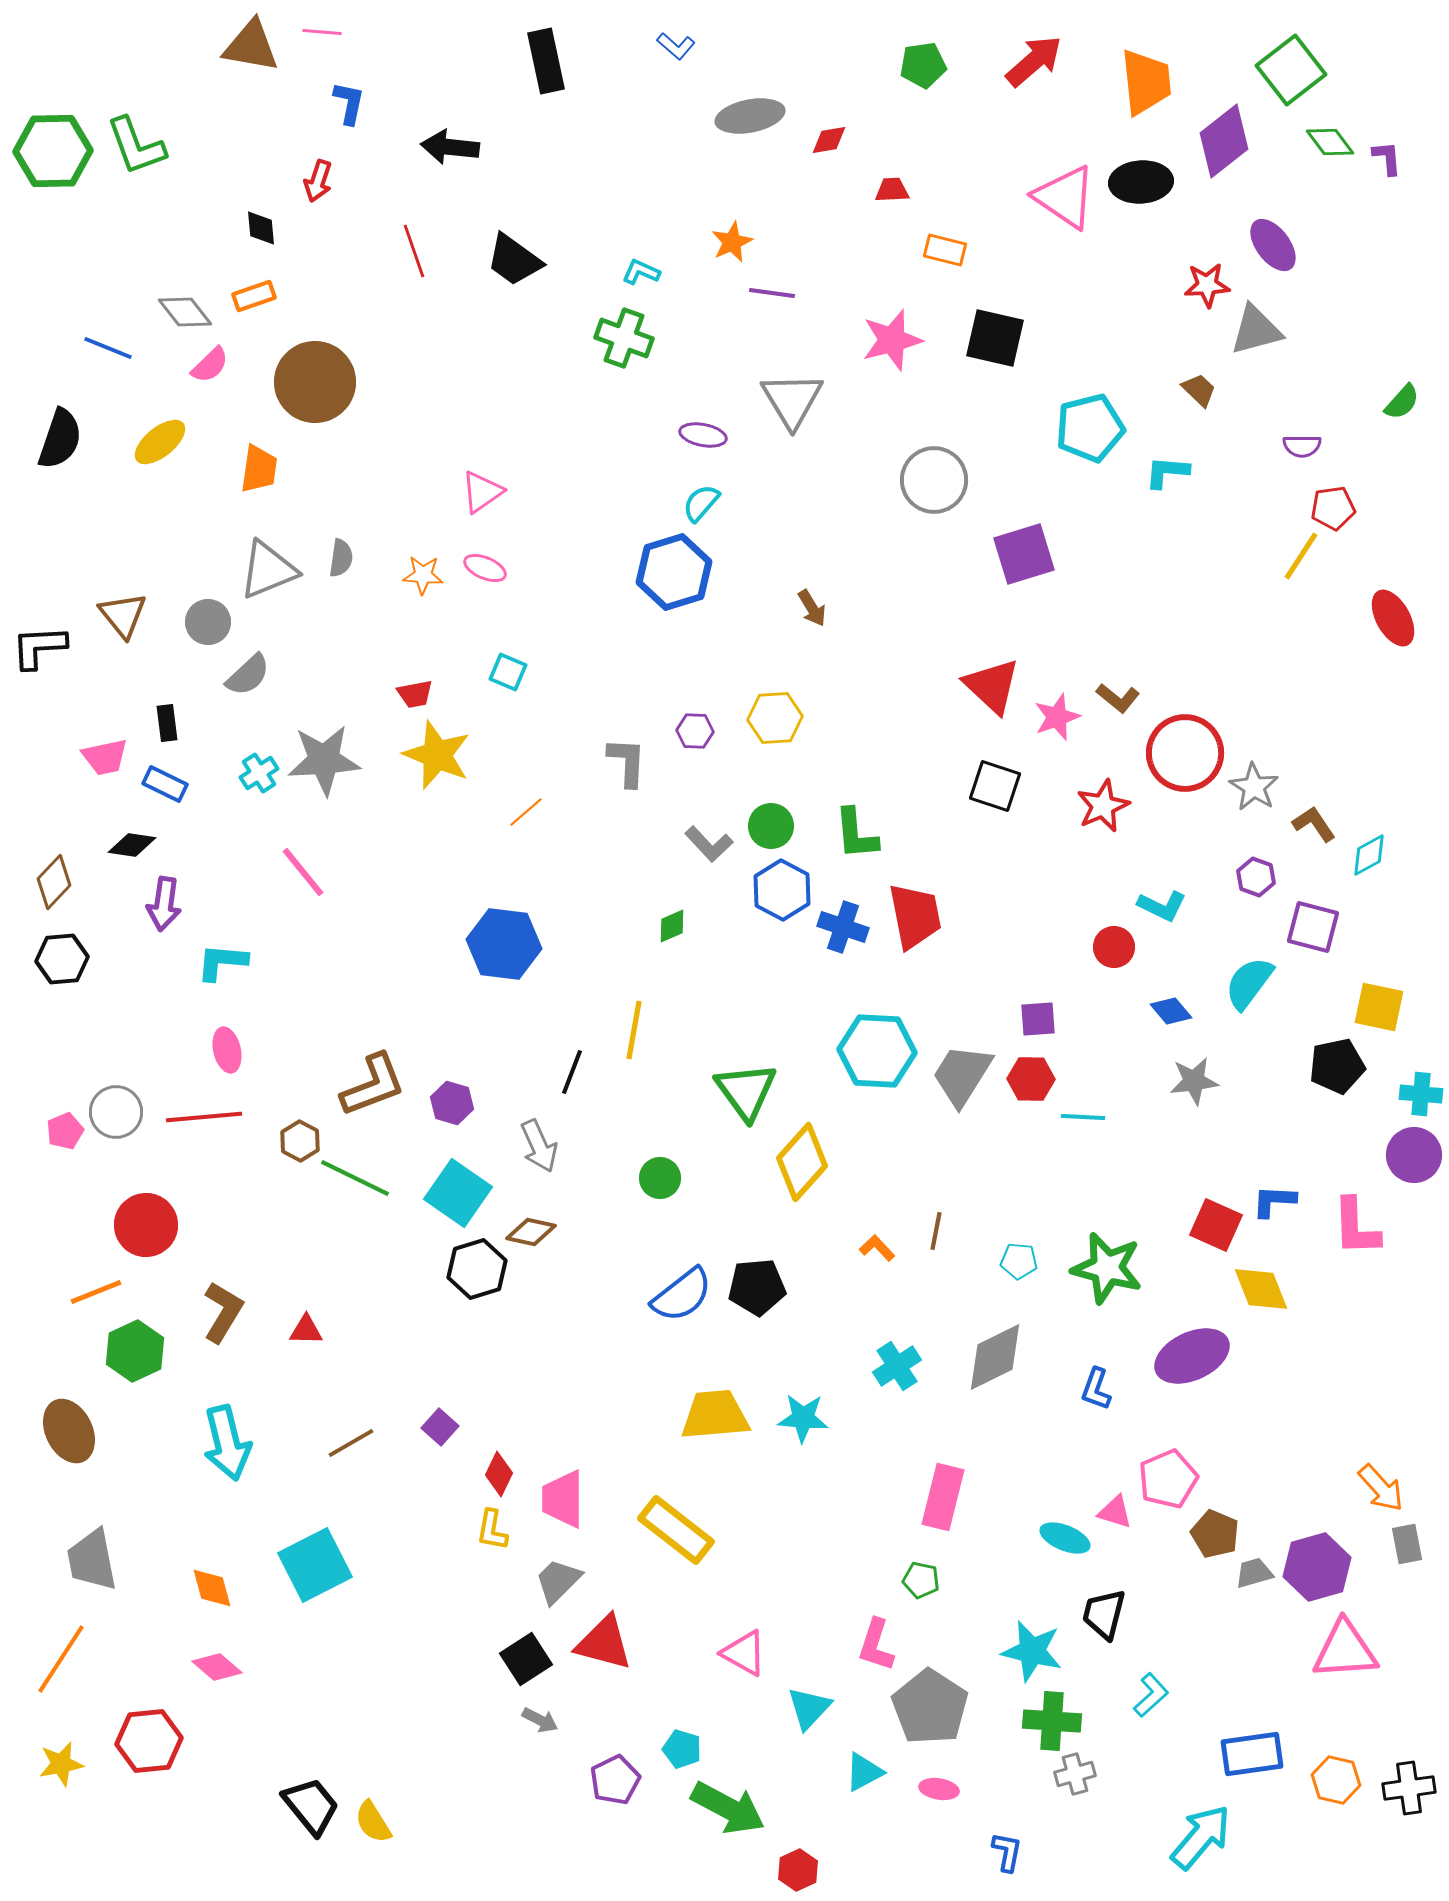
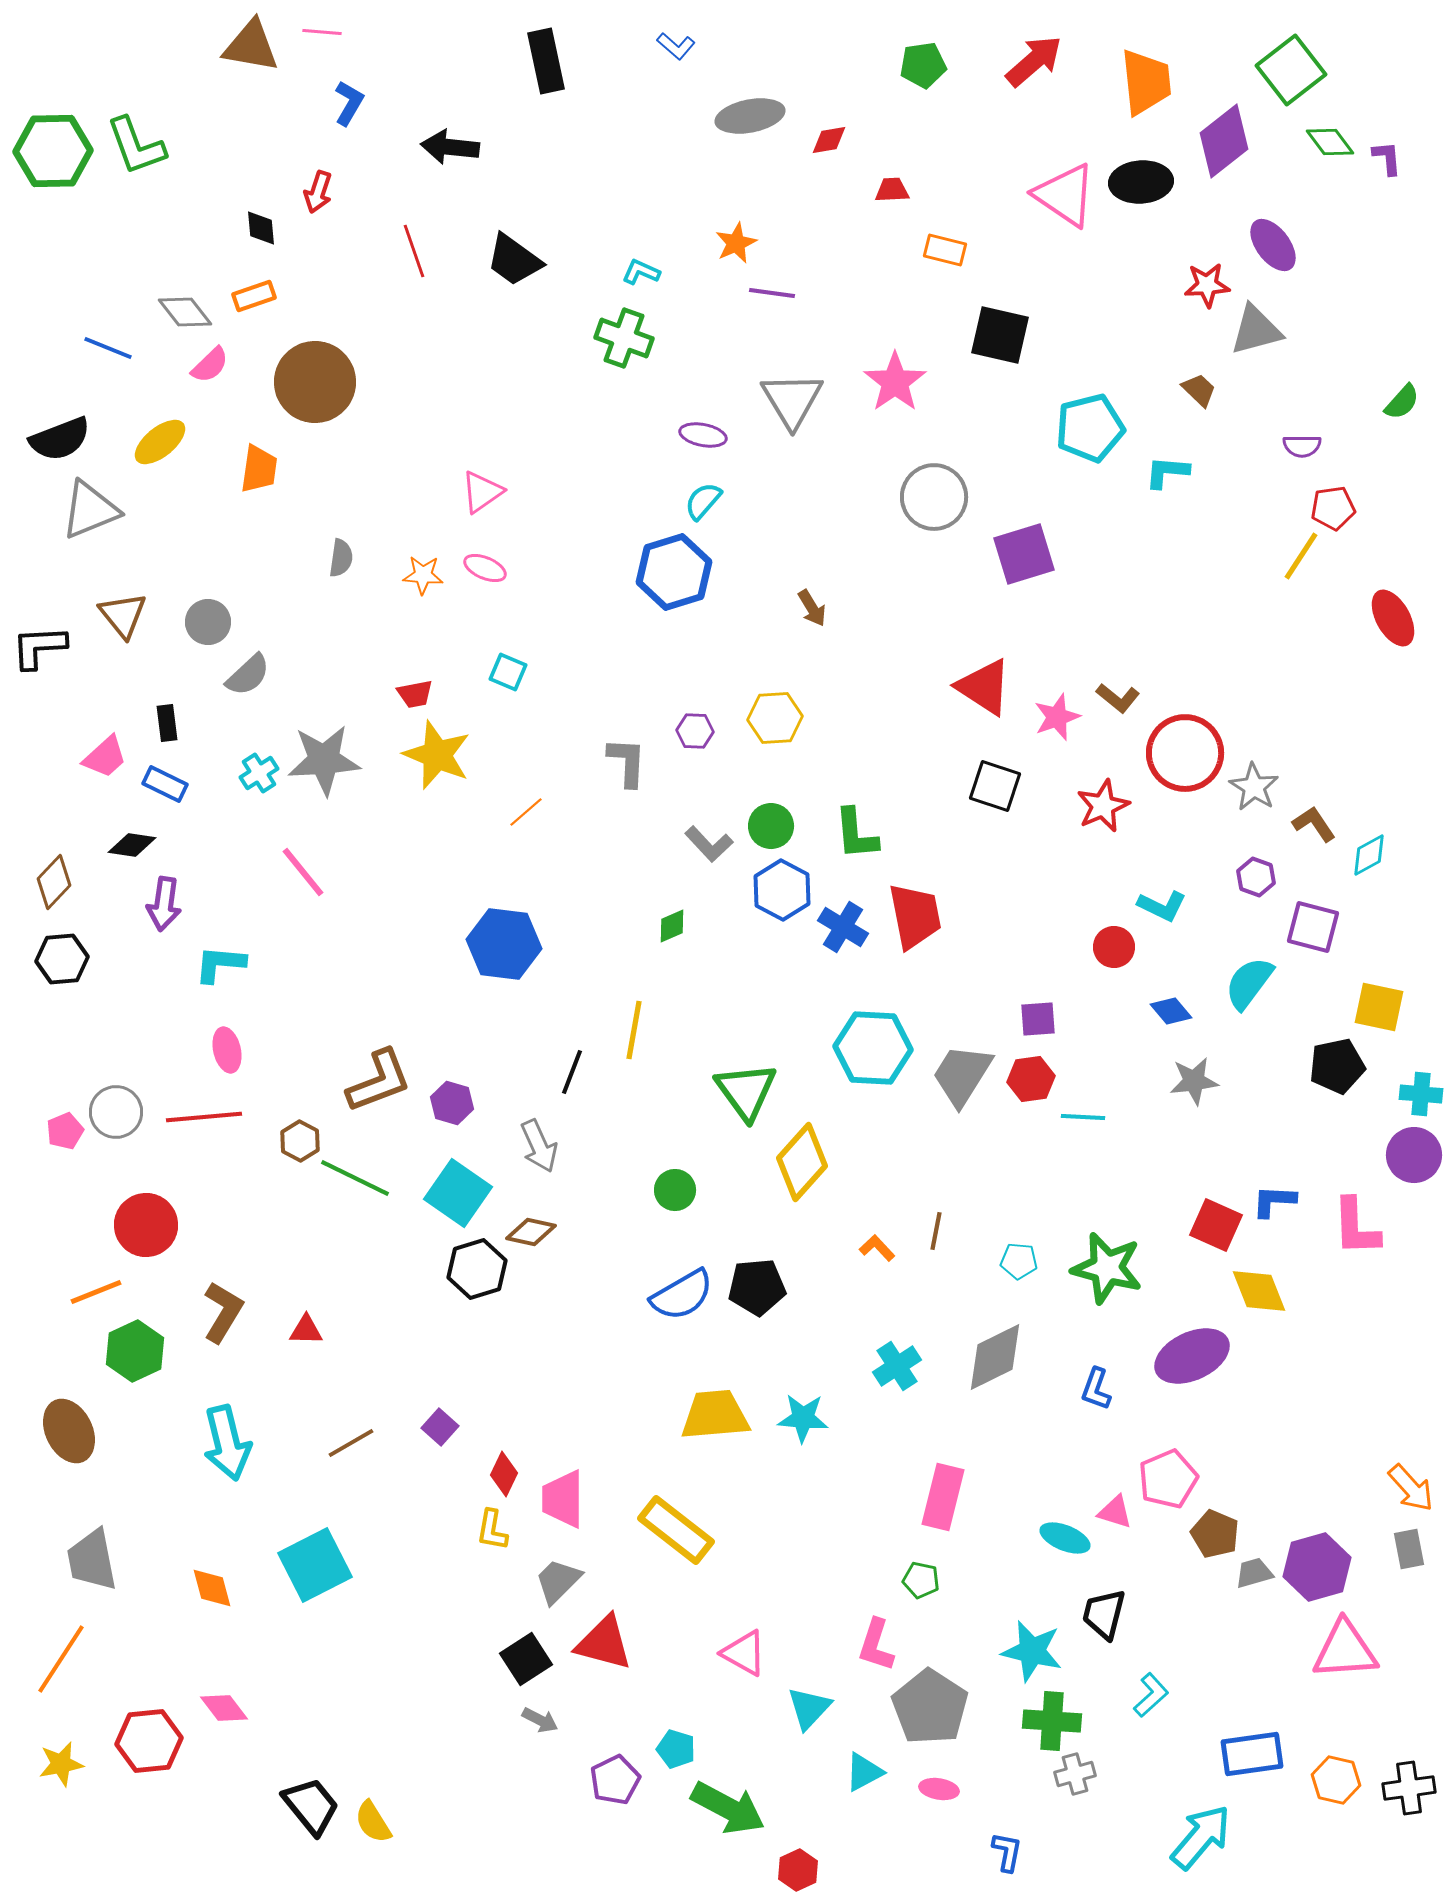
blue L-shape at (349, 103): rotated 18 degrees clockwise
red arrow at (318, 181): moved 11 px down
pink triangle at (1065, 197): moved 2 px up
orange star at (732, 242): moved 4 px right, 1 px down
black square at (995, 338): moved 5 px right, 3 px up
pink star at (892, 340): moved 3 px right, 42 px down; rotated 20 degrees counterclockwise
black semicircle at (60, 439): rotated 50 degrees clockwise
gray circle at (934, 480): moved 17 px down
cyan semicircle at (701, 503): moved 2 px right, 2 px up
gray triangle at (268, 570): moved 178 px left, 60 px up
red triangle at (992, 686): moved 8 px left, 1 px down; rotated 10 degrees counterclockwise
pink trapezoid at (105, 757): rotated 30 degrees counterclockwise
blue cross at (843, 927): rotated 12 degrees clockwise
cyan L-shape at (222, 962): moved 2 px left, 2 px down
cyan hexagon at (877, 1051): moved 4 px left, 3 px up
red hexagon at (1031, 1079): rotated 9 degrees counterclockwise
brown L-shape at (373, 1085): moved 6 px right, 4 px up
green circle at (660, 1178): moved 15 px right, 12 px down
yellow diamond at (1261, 1289): moved 2 px left, 2 px down
blue semicircle at (682, 1295): rotated 8 degrees clockwise
red diamond at (499, 1474): moved 5 px right
orange arrow at (1381, 1488): moved 30 px right
gray rectangle at (1407, 1544): moved 2 px right, 5 px down
pink diamond at (217, 1667): moved 7 px right, 41 px down; rotated 12 degrees clockwise
cyan pentagon at (682, 1749): moved 6 px left
